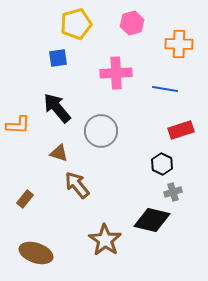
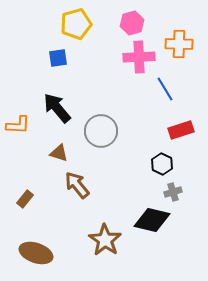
pink cross: moved 23 px right, 16 px up
blue line: rotated 50 degrees clockwise
